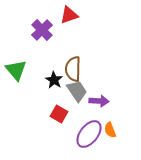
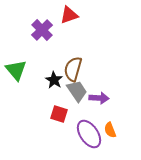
brown semicircle: rotated 15 degrees clockwise
purple arrow: moved 3 px up
red square: rotated 12 degrees counterclockwise
purple ellipse: rotated 72 degrees counterclockwise
